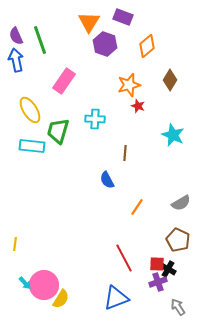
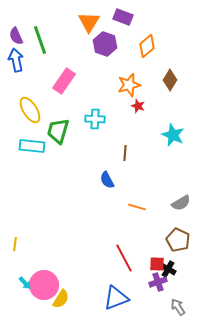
orange line: rotated 72 degrees clockwise
